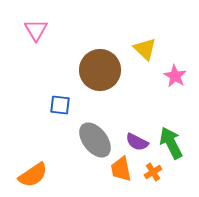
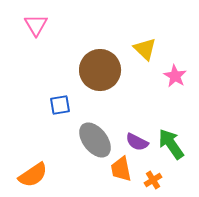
pink triangle: moved 5 px up
blue square: rotated 15 degrees counterclockwise
green arrow: moved 1 px down; rotated 8 degrees counterclockwise
orange cross: moved 8 px down
